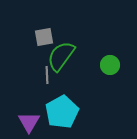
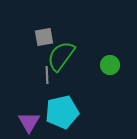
cyan pentagon: rotated 16 degrees clockwise
